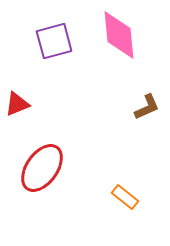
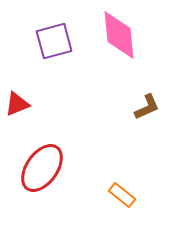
orange rectangle: moved 3 px left, 2 px up
